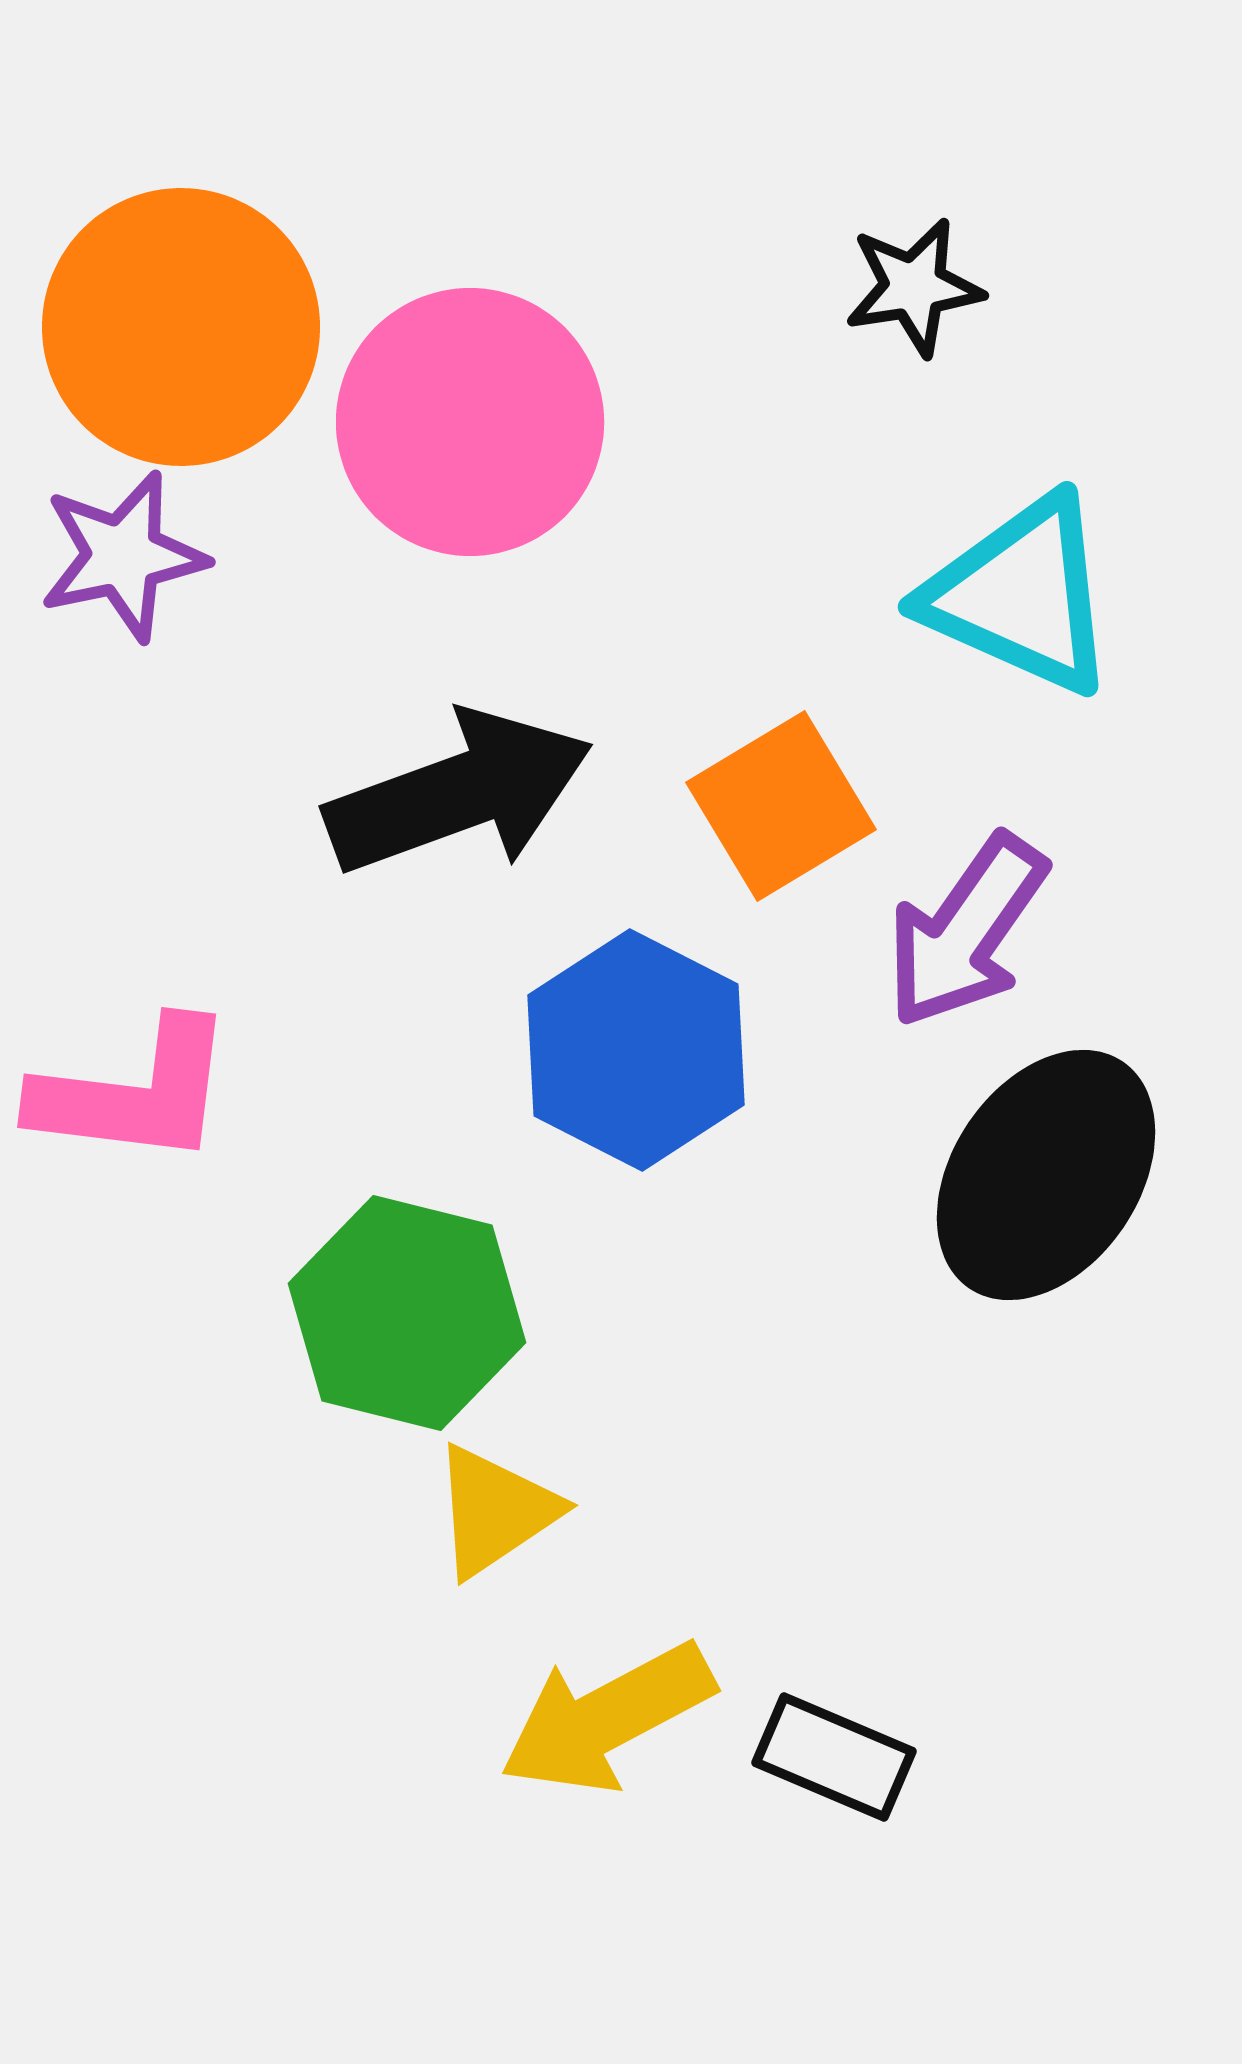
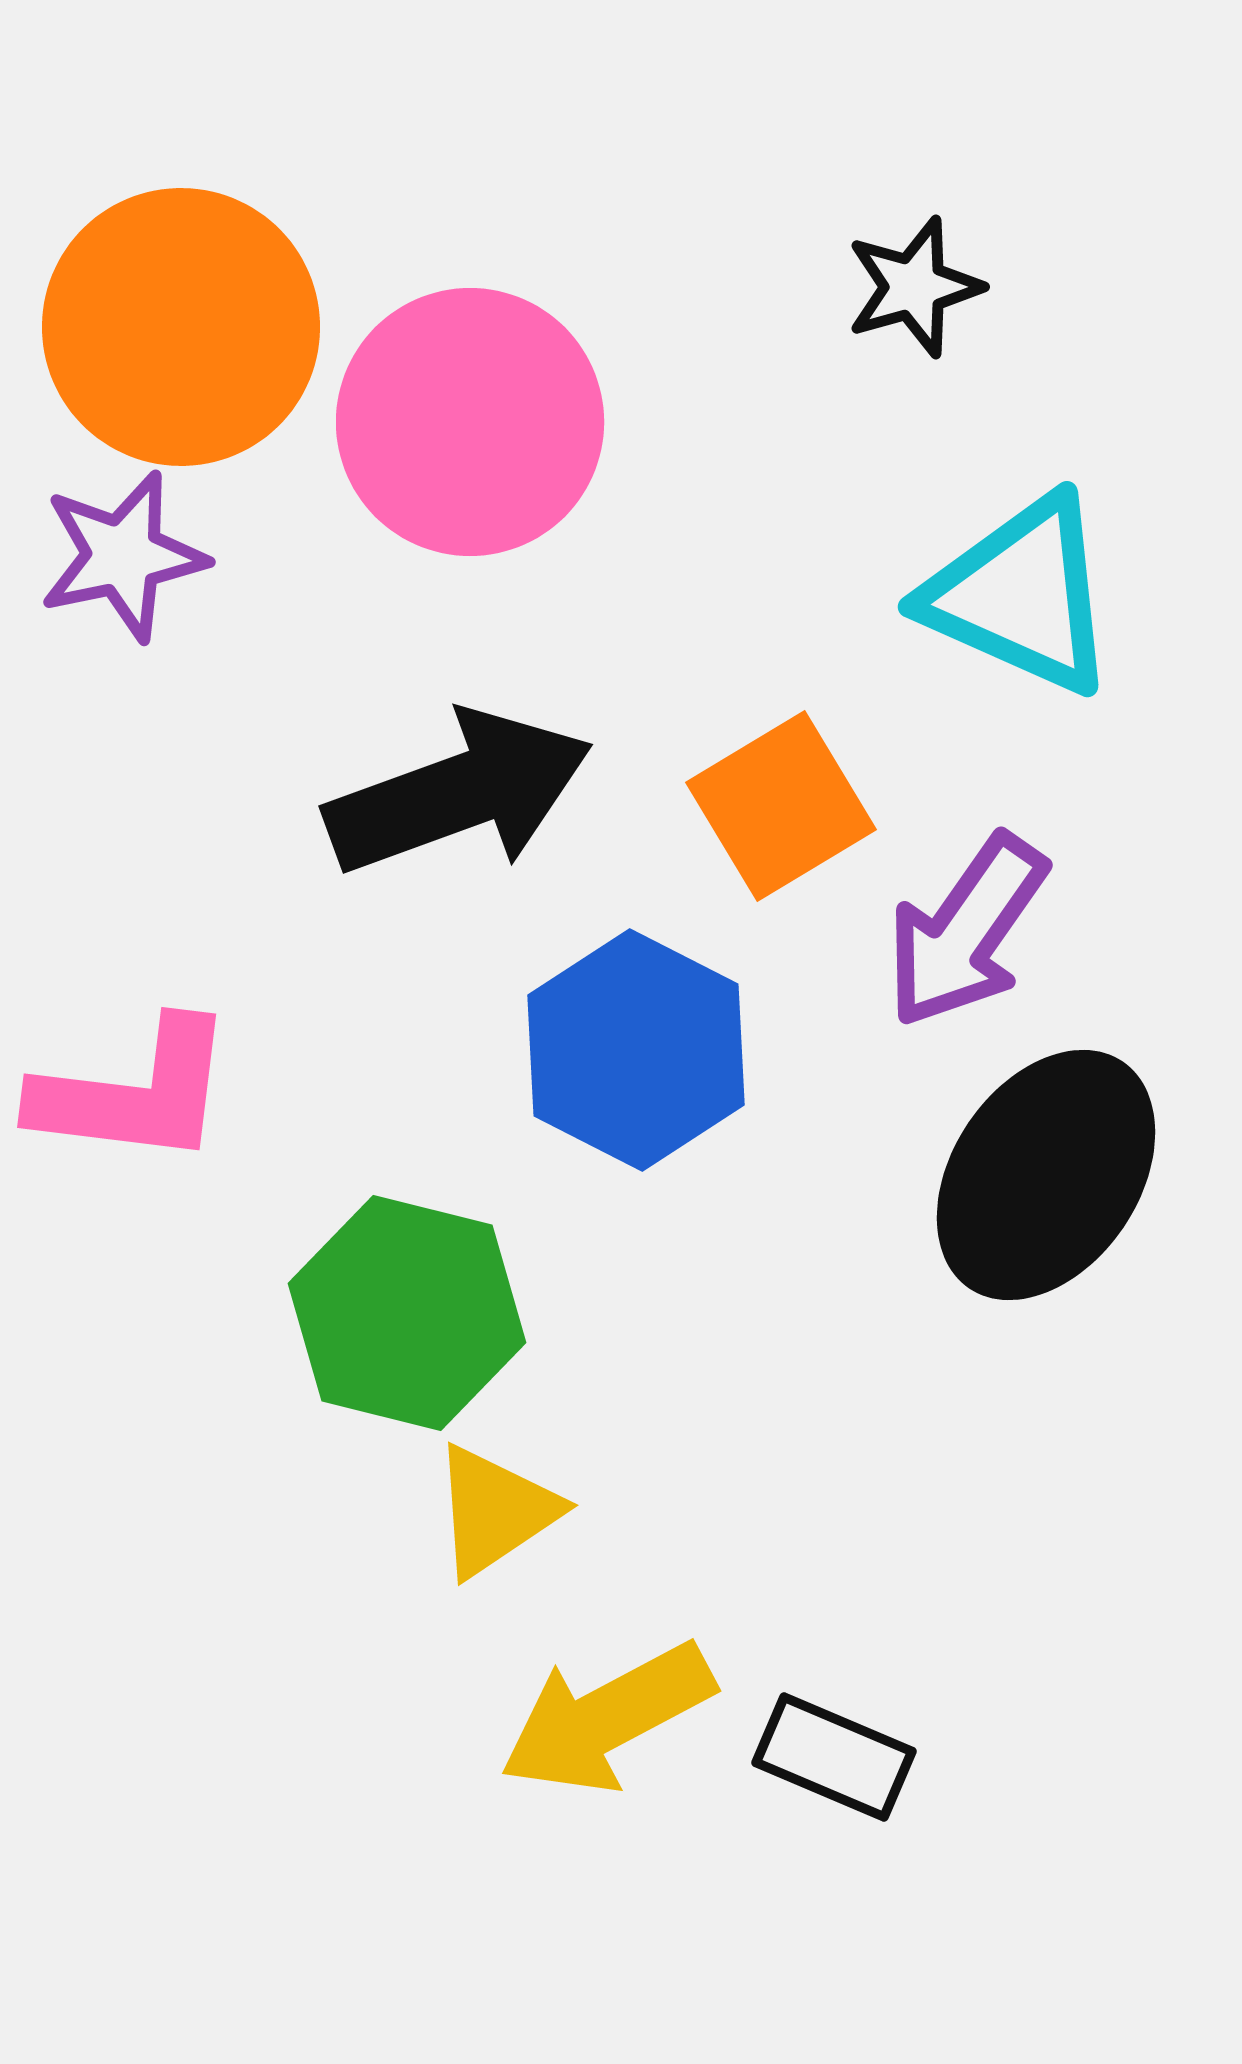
black star: rotated 7 degrees counterclockwise
